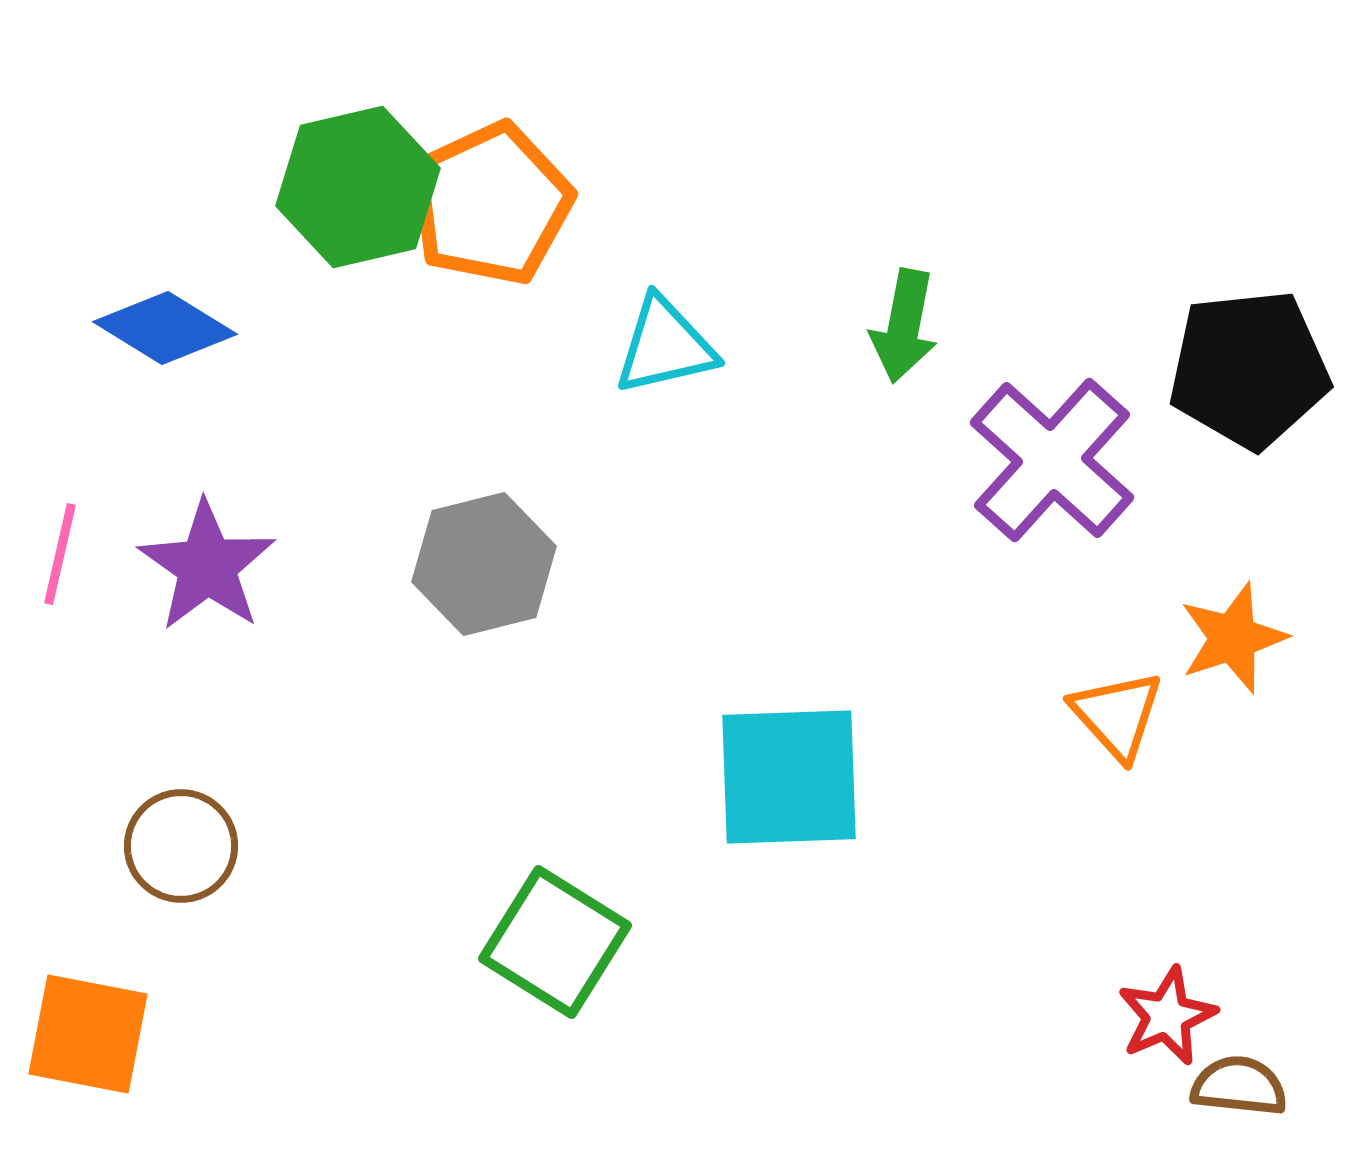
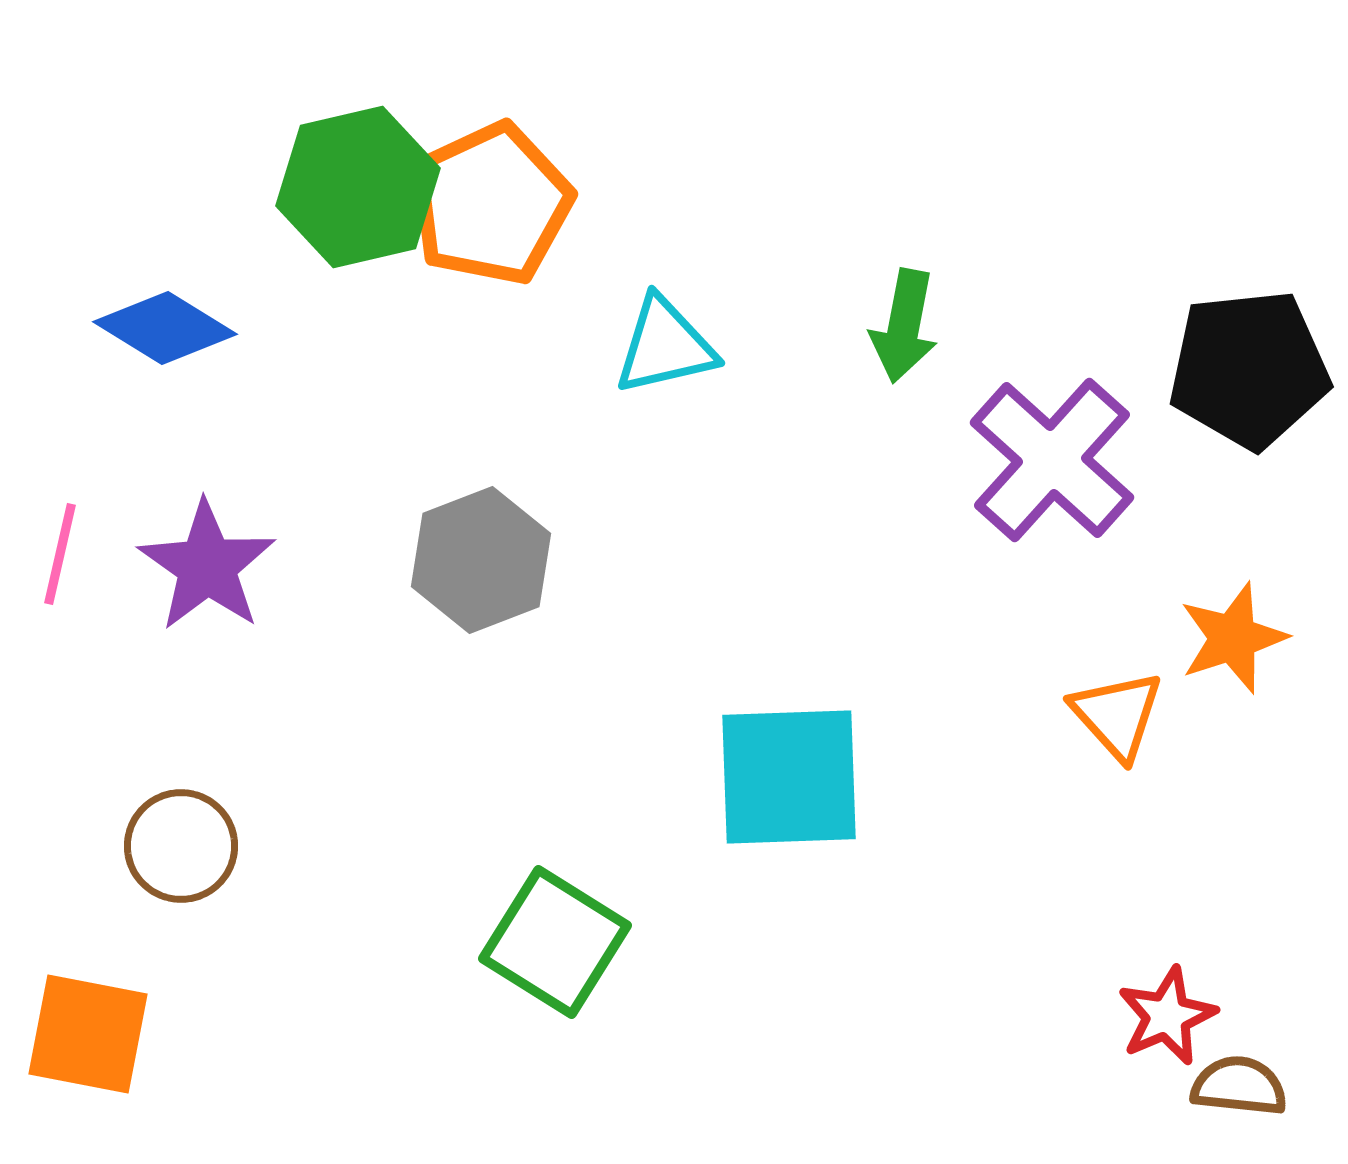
gray hexagon: moved 3 px left, 4 px up; rotated 7 degrees counterclockwise
